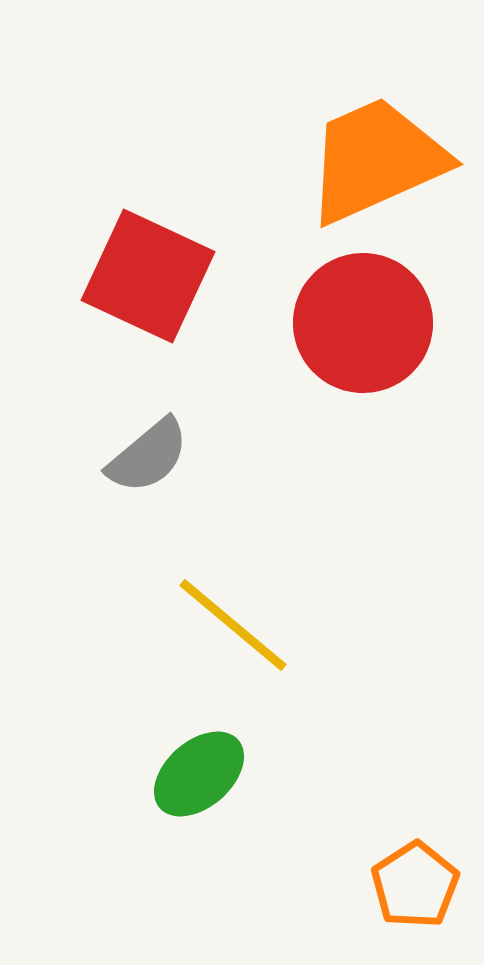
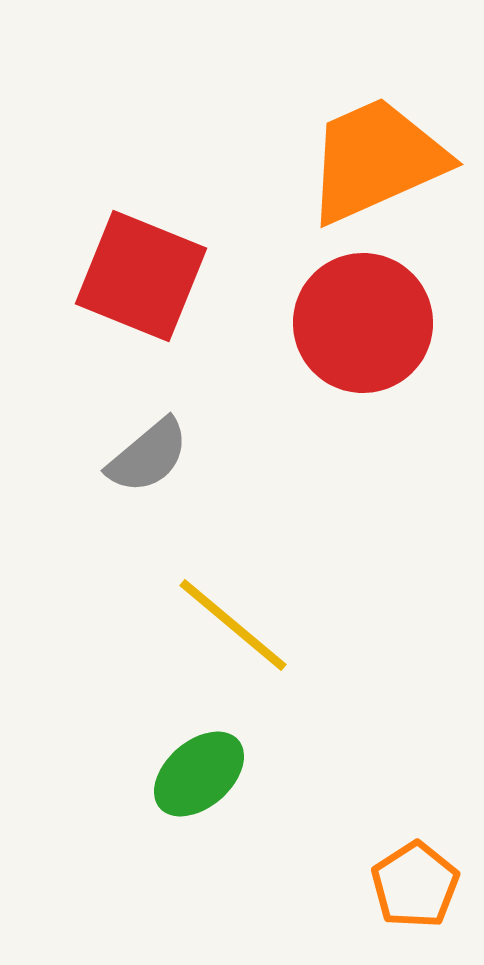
red square: moved 7 px left; rotated 3 degrees counterclockwise
